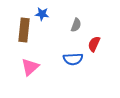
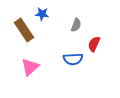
brown rectangle: rotated 40 degrees counterclockwise
